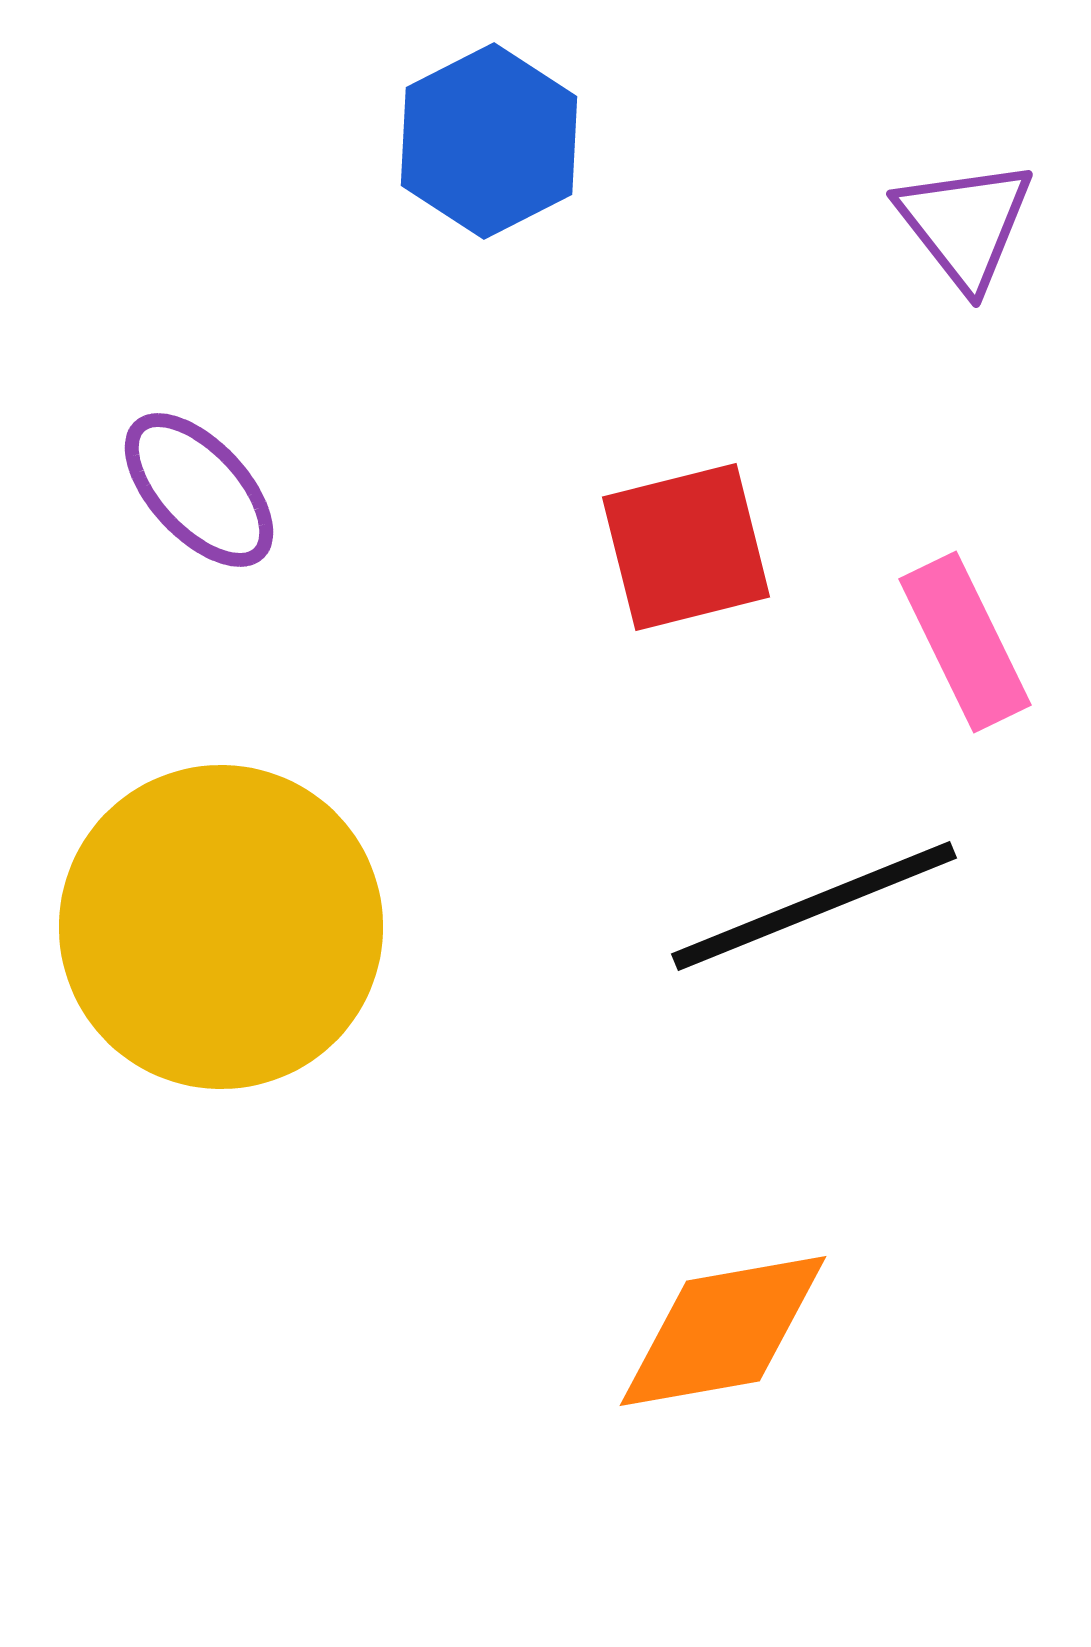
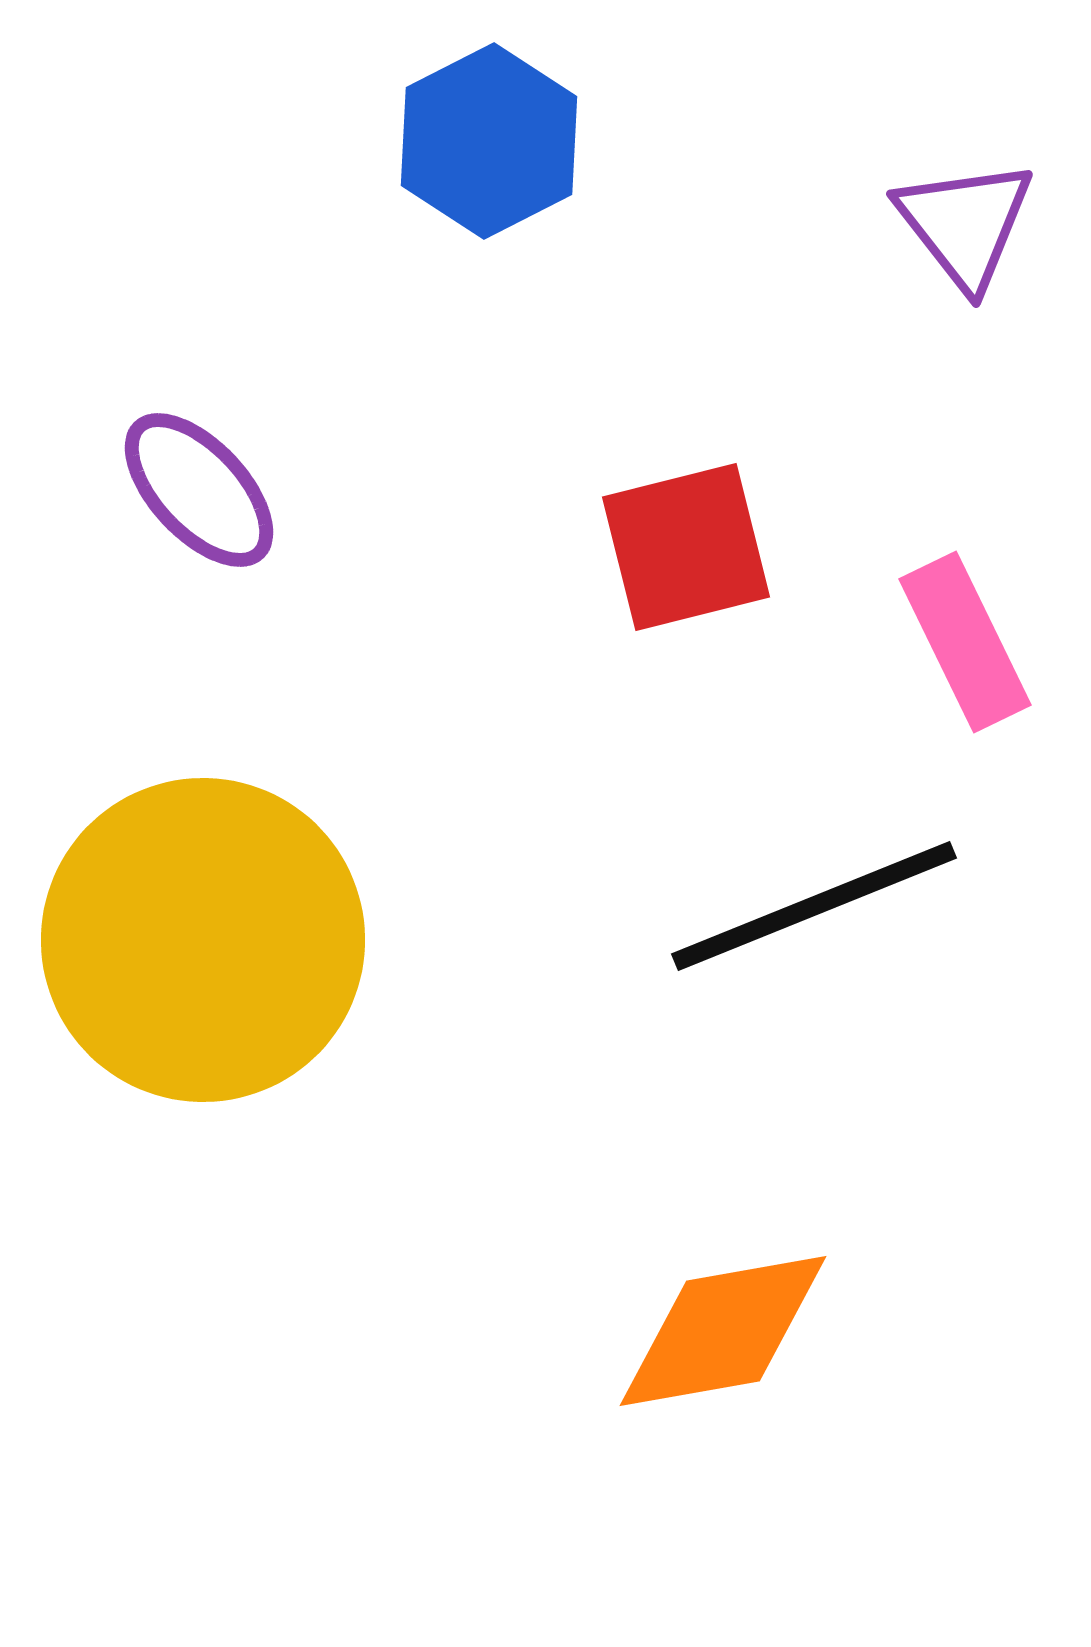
yellow circle: moved 18 px left, 13 px down
